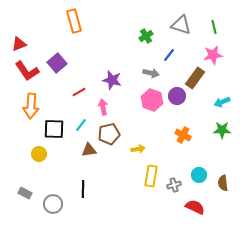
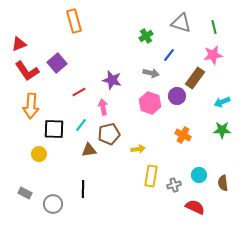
gray triangle: moved 2 px up
pink hexagon: moved 2 px left, 3 px down
